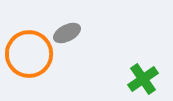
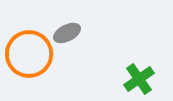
green cross: moved 4 px left
